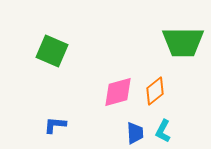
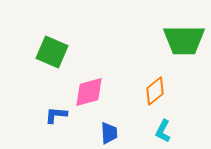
green trapezoid: moved 1 px right, 2 px up
green square: moved 1 px down
pink diamond: moved 29 px left
blue L-shape: moved 1 px right, 10 px up
blue trapezoid: moved 26 px left
